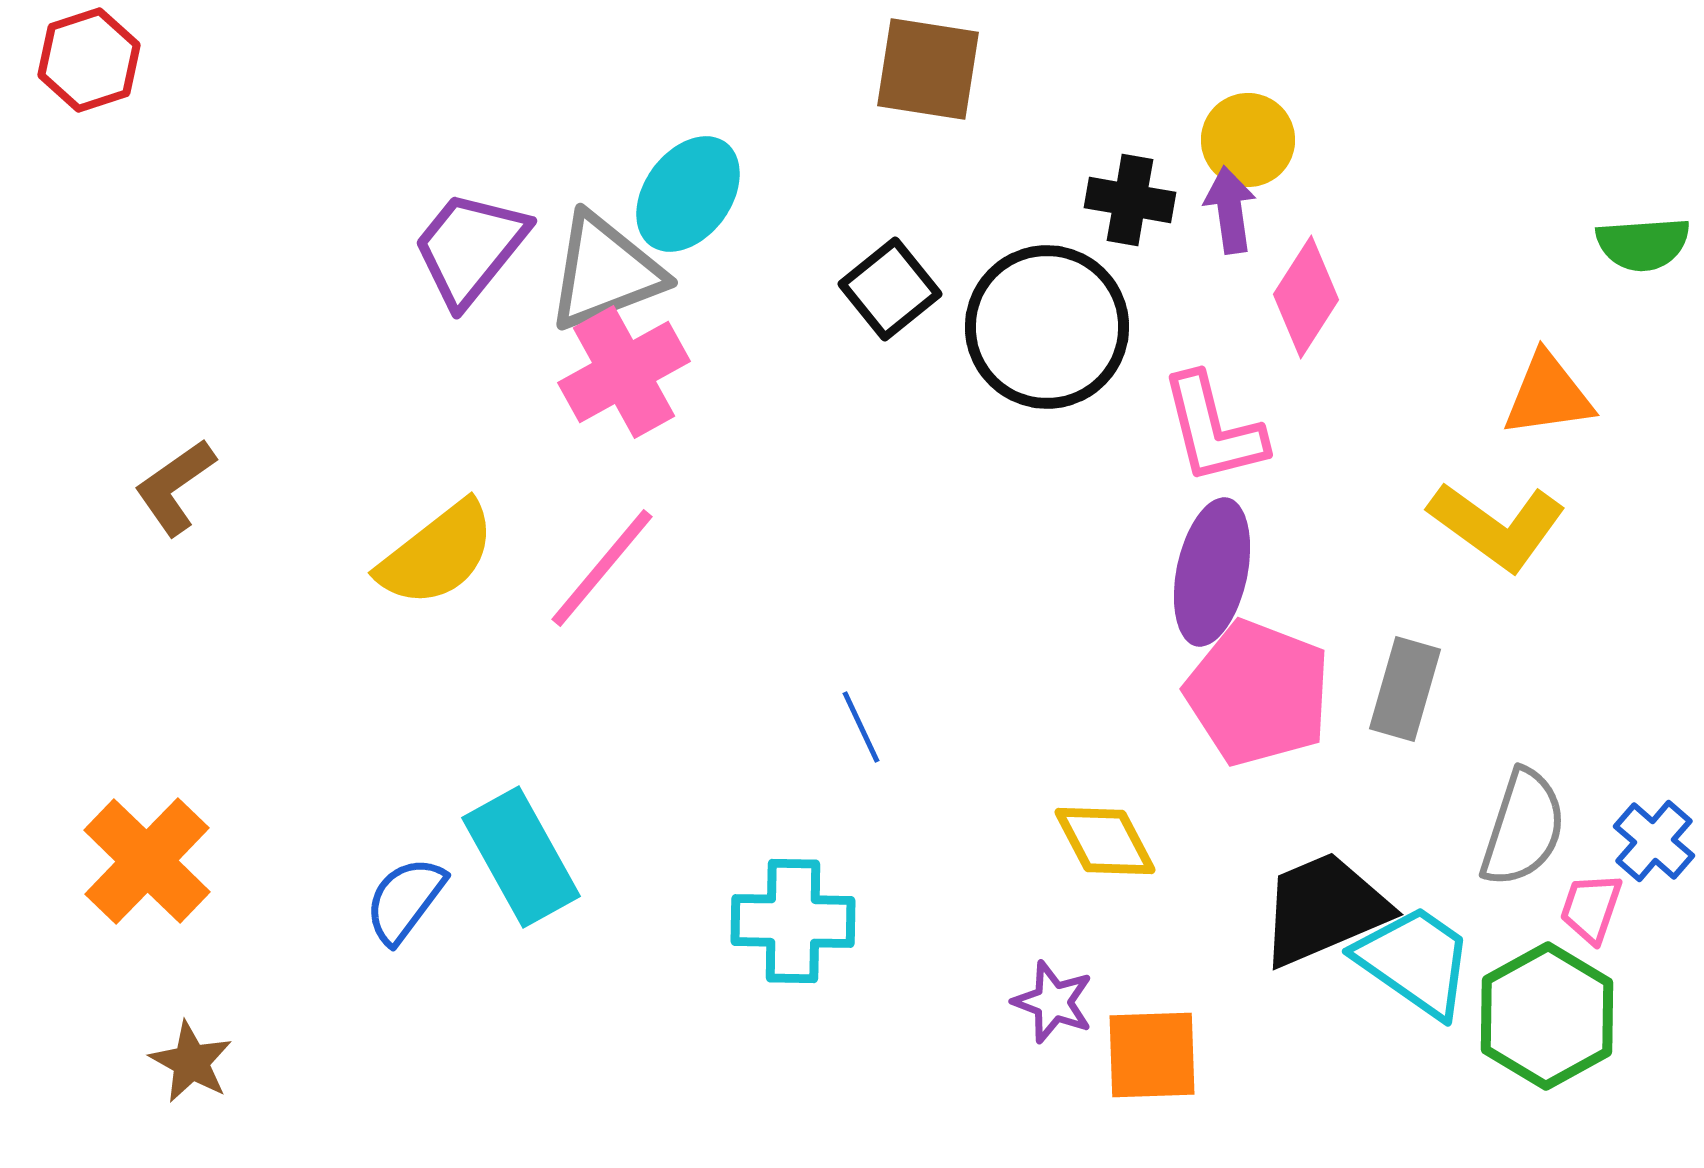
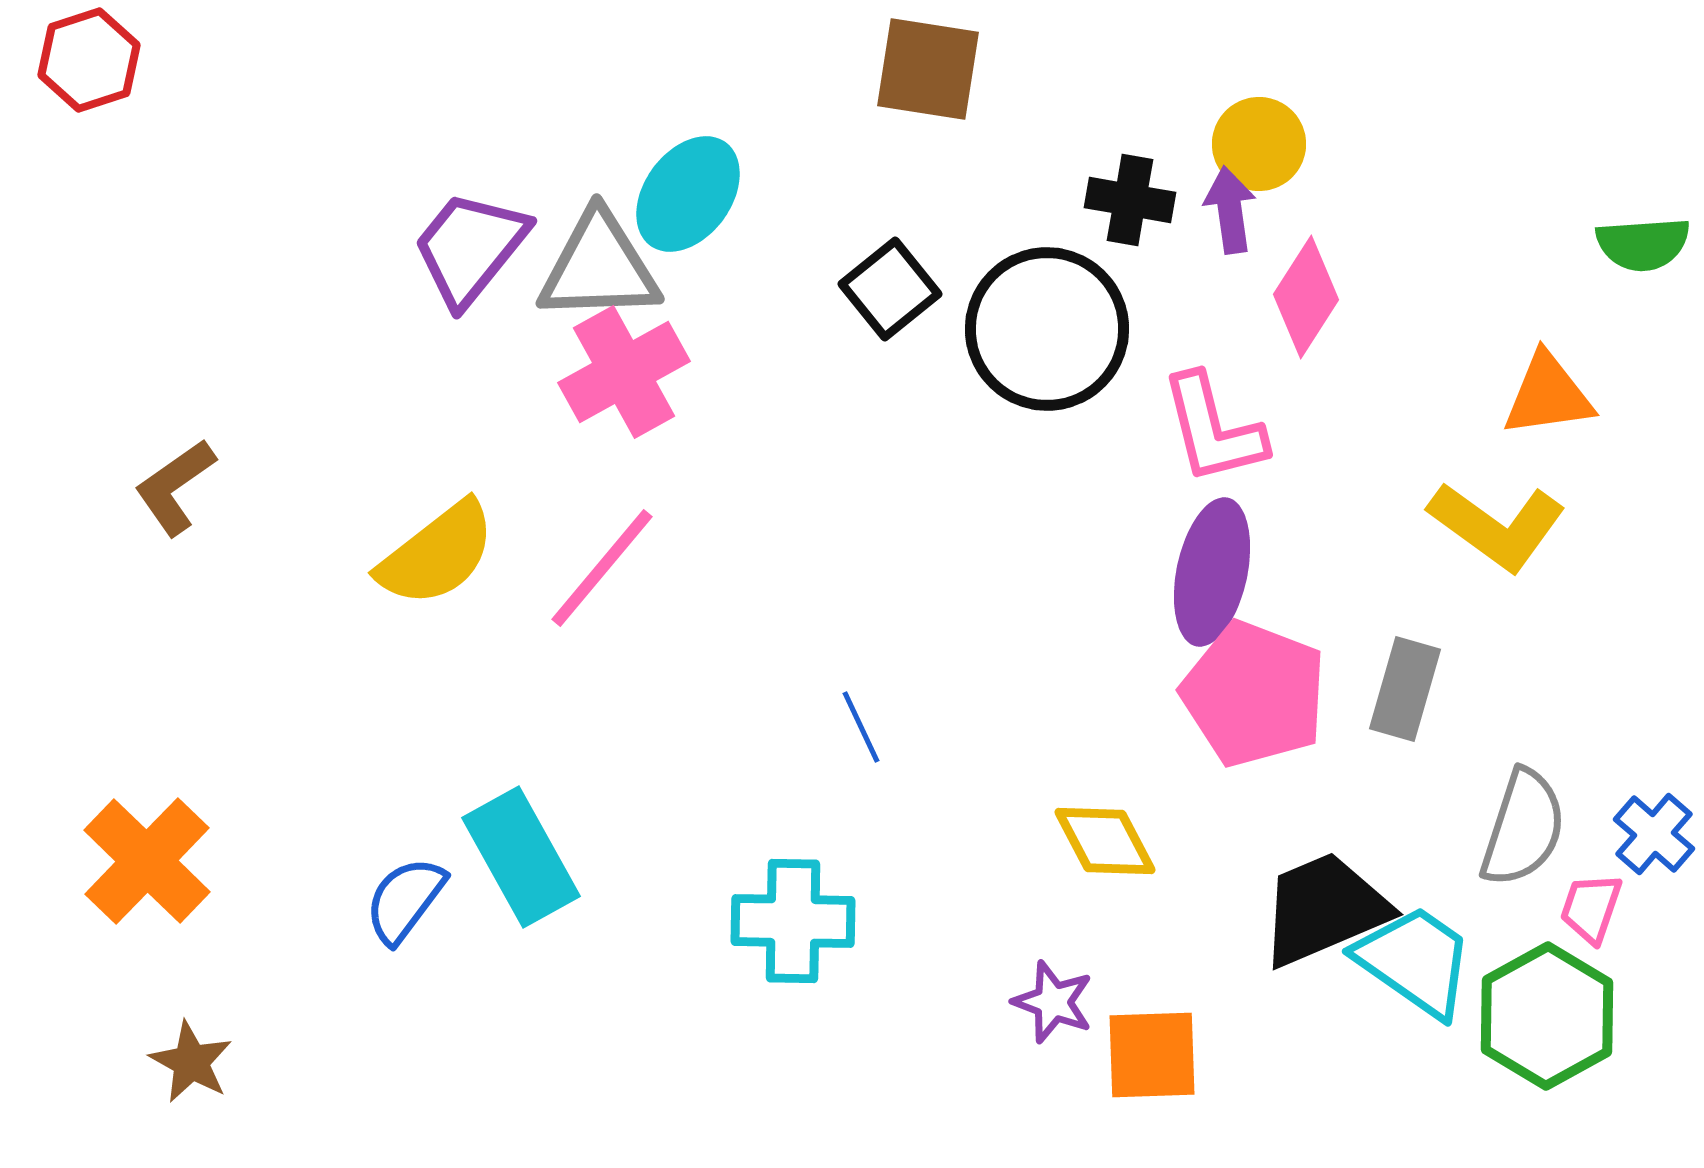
yellow circle: moved 11 px right, 4 px down
gray triangle: moved 6 px left, 5 px up; rotated 19 degrees clockwise
black circle: moved 2 px down
pink pentagon: moved 4 px left, 1 px down
blue cross: moved 7 px up
